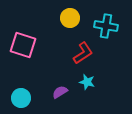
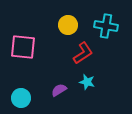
yellow circle: moved 2 px left, 7 px down
pink square: moved 2 px down; rotated 12 degrees counterclockwise
purple semicircle: moved 1 px left, 2 px up
